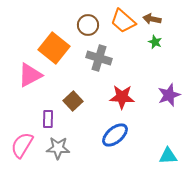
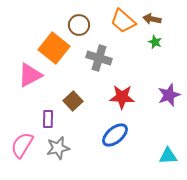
brown circle: moved 9 px left
gray star: rotated 15 degrees counterclockwise
